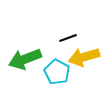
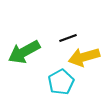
green arrow: moved 1 px left, 7 px up; rotated 8 degrees counterclockwise
cyan pentagon: moved 4 px right, 10 px down; rotated 15 degrees clockwise
